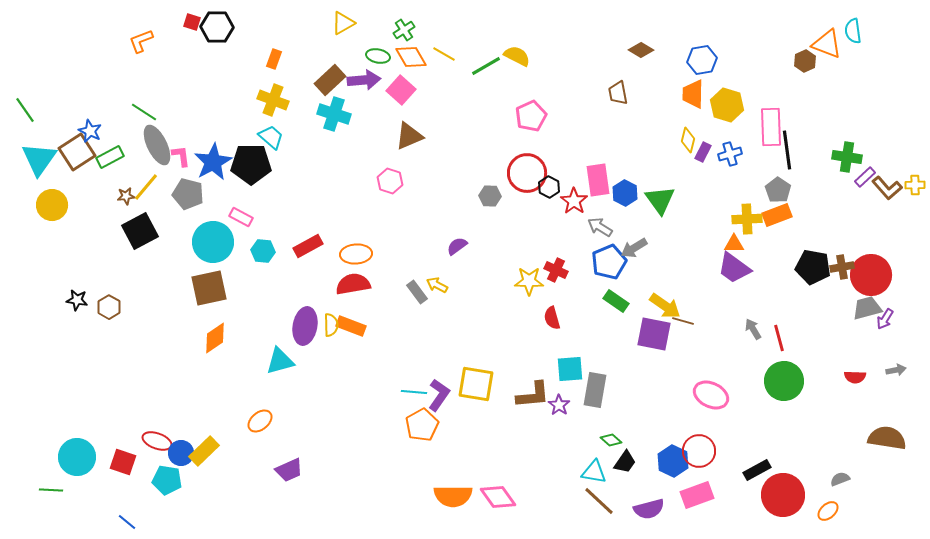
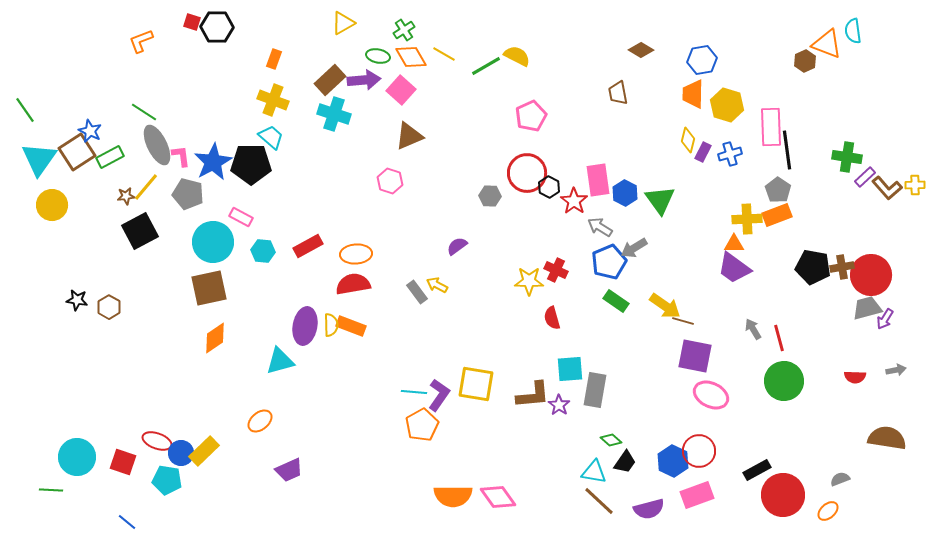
purple square at (654, 334): moved 41 px right, 22 px down
